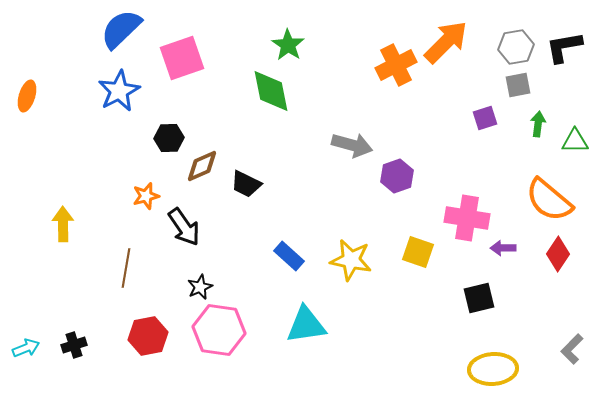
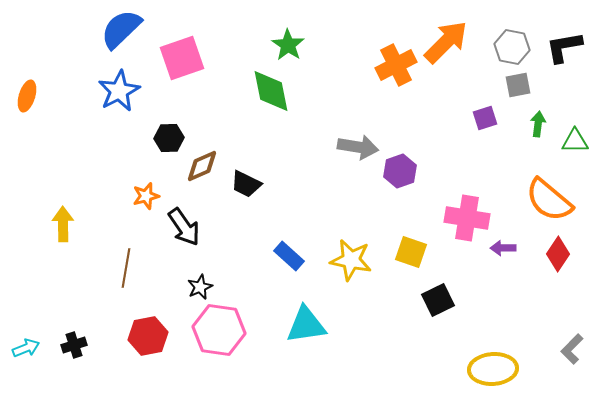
gray hexagon: moved 4 px left; rotated 20 degrees clockwise
gray arrow: moved 6 px right, 2 px down; rotated 6 degrees counterclockwise
purple hexagon: moved 3 px right, 5 px up
yellow square: moved 7 px left
black square: moved 41 px left, 2 px down; rotated 12 degrees counterclockwise
